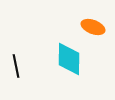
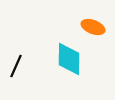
black line: rotated 35 degrees clockwise
